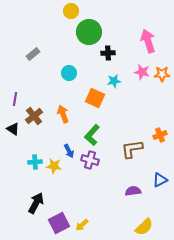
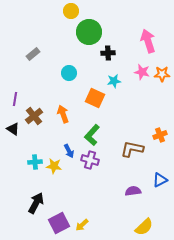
brown L-shape: rotated 20 degrees clockwise
